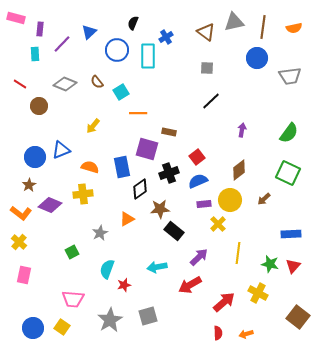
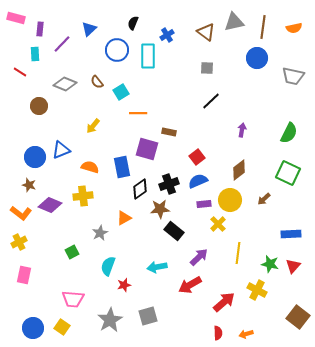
blue triangle at (89, 32): moved 3 px up
blue cross at (166, 37): moved 1 px right, 2 px up
gray trapezoid at (290, 76): moved 3 px right; rotated 20 degrees clockwise
red line at (20, 84): moved 12 px up
green semicircle at (289, 133): rotated 10 degrees counterclockwise
black cross at (169, 173): moved 11 px down
brown star at (29, 185): rotated 24 degrees counterclockwise
yellow cross at (83, 194): moved 2 px down
orange triangle at (127, 219): moved 3 px left, 1 px up
yellow cross at (19, 242): rotated 21 degrees clockwise
cyan semicircle at (107, 269): moved 1 px right, 3 px up
yellow cross at (258, 293): moved 1 px left, 3 px up
